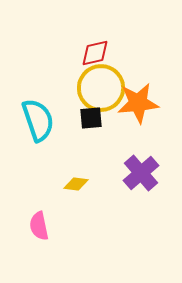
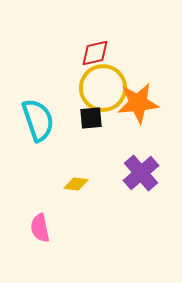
yellow circle: moved 2 px right
pink semicircle: moved 1 px right, 2 px down
